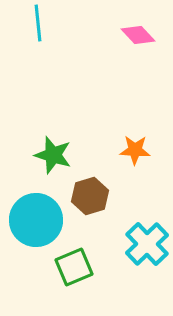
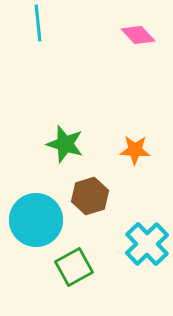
green star: moved 12 px right, 11 px up
green square: rotated 6 degrees counterclockwise
